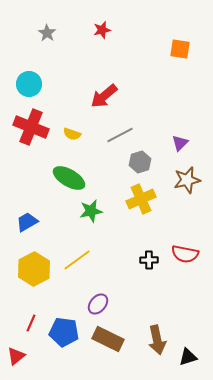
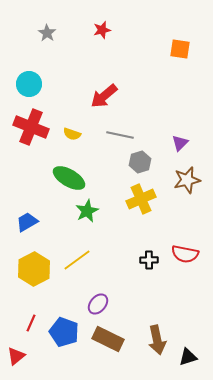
gray line: rotated 40 degrees clockwise
green star: moved 4 px left; rotated 15 degrees counterclockwise
blue pentagon: rotated 12 degrees clockwise
